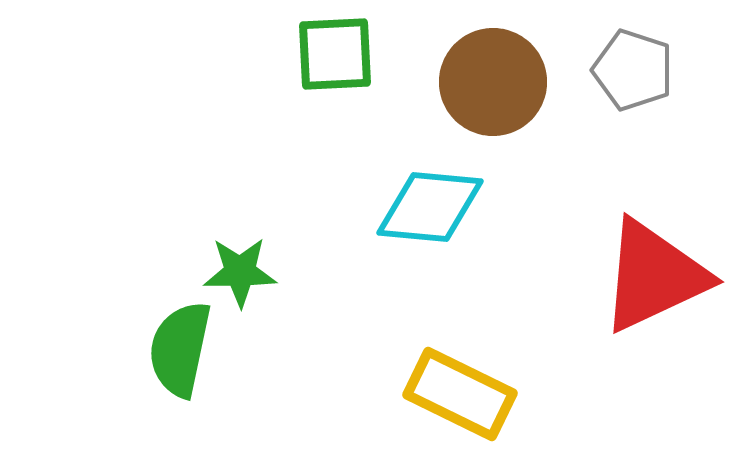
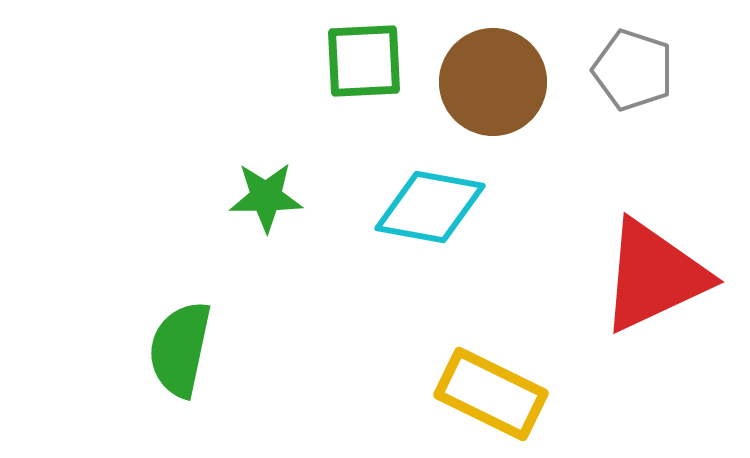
green square: moved 29 px right, 7 px down
cyan diamond: rotated 5 degrees clockwise
green star: moved 26 px right, 75 px up
yellow rectangle: moved 31 px right
